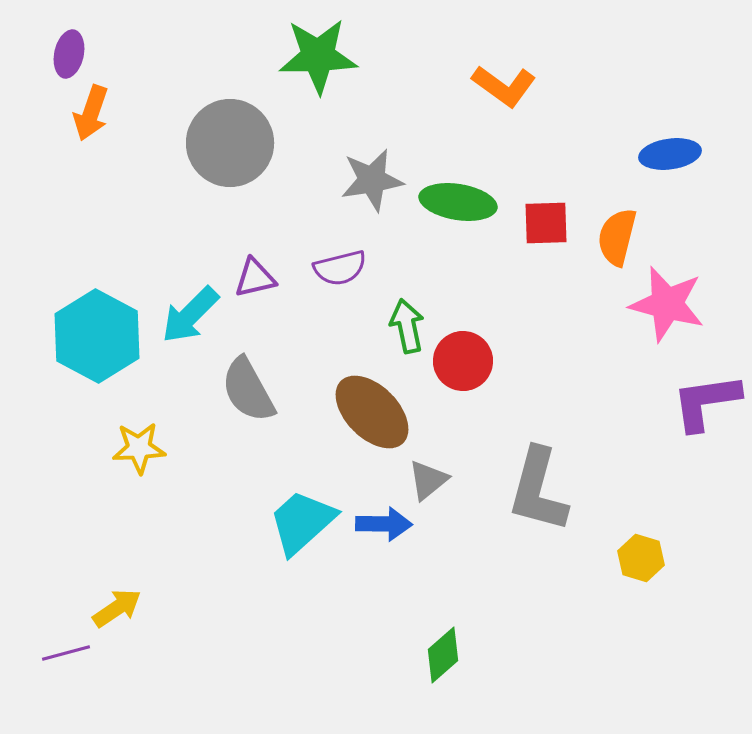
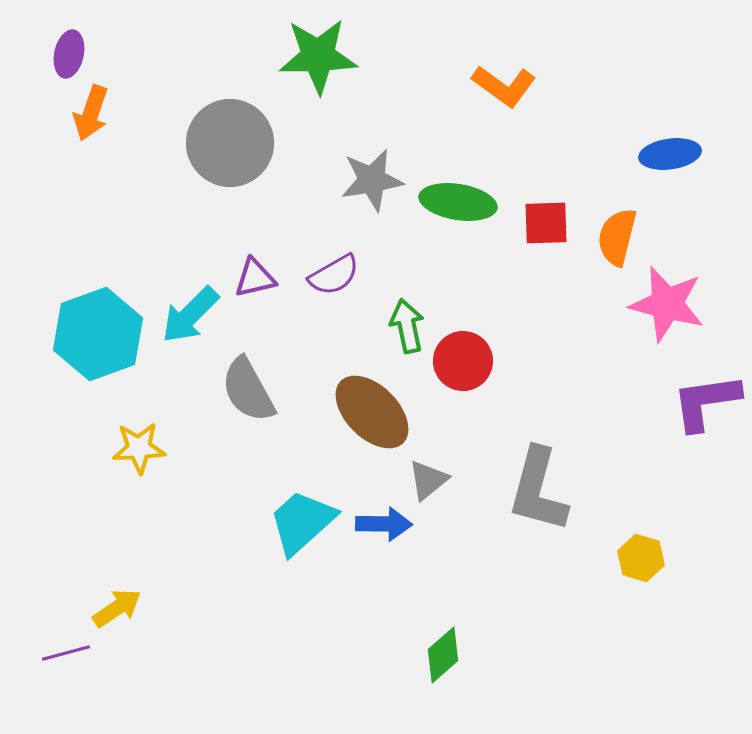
purple semicircle: moved 6 px left, 7 px down; rotated 16 degrees counterclockwise
cyan hexagon: moved 1 px right, 2 px up; rotated 12 degrees clockwise
